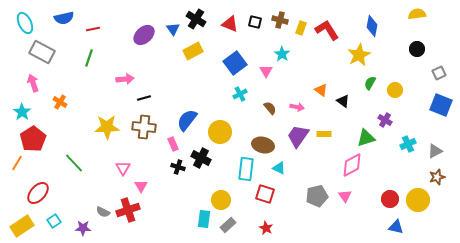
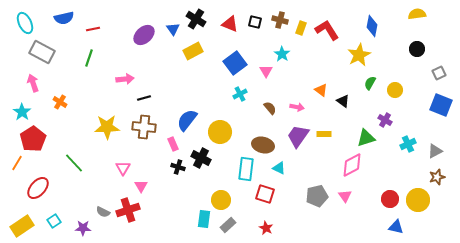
red ellipse at (38, 193): moved 5 px up
